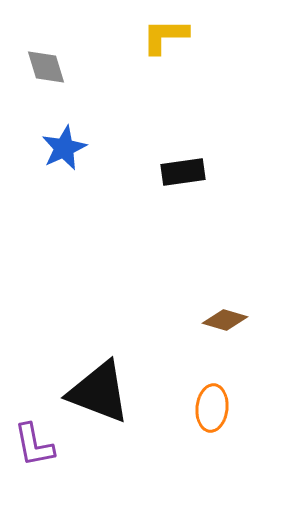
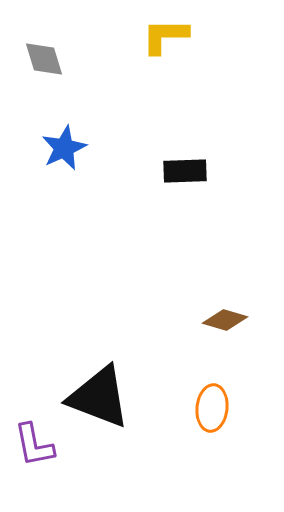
gray diamond: moved 2 px left, 8 px up
black rectangle: moved 2 px right, 1 px up; rotated 6 degrees clockwise
black triangle: moved 5 px down
